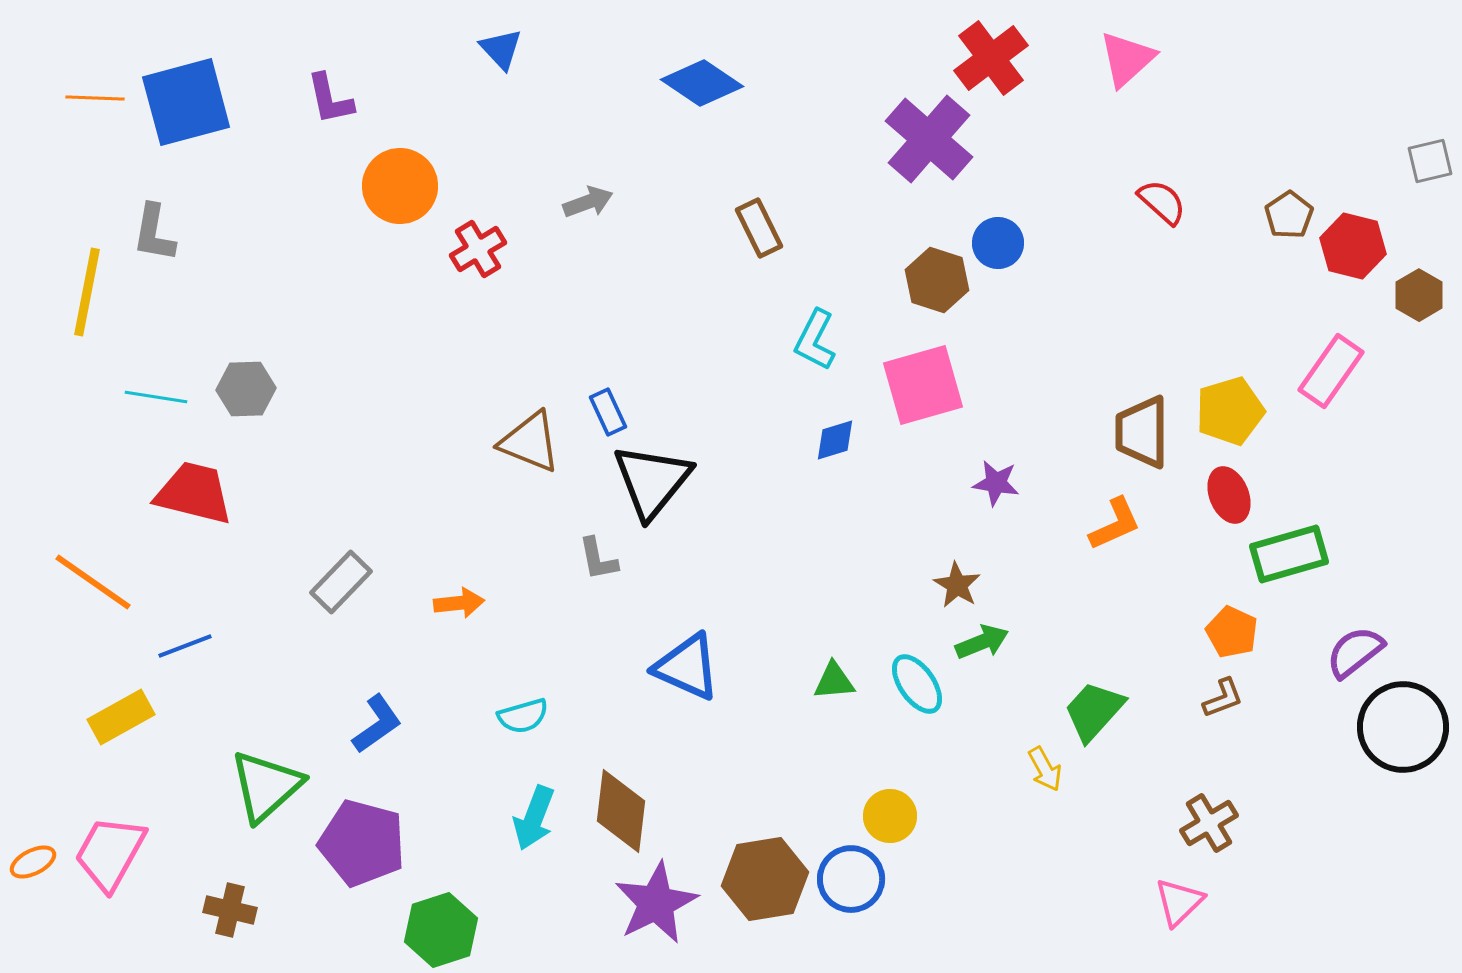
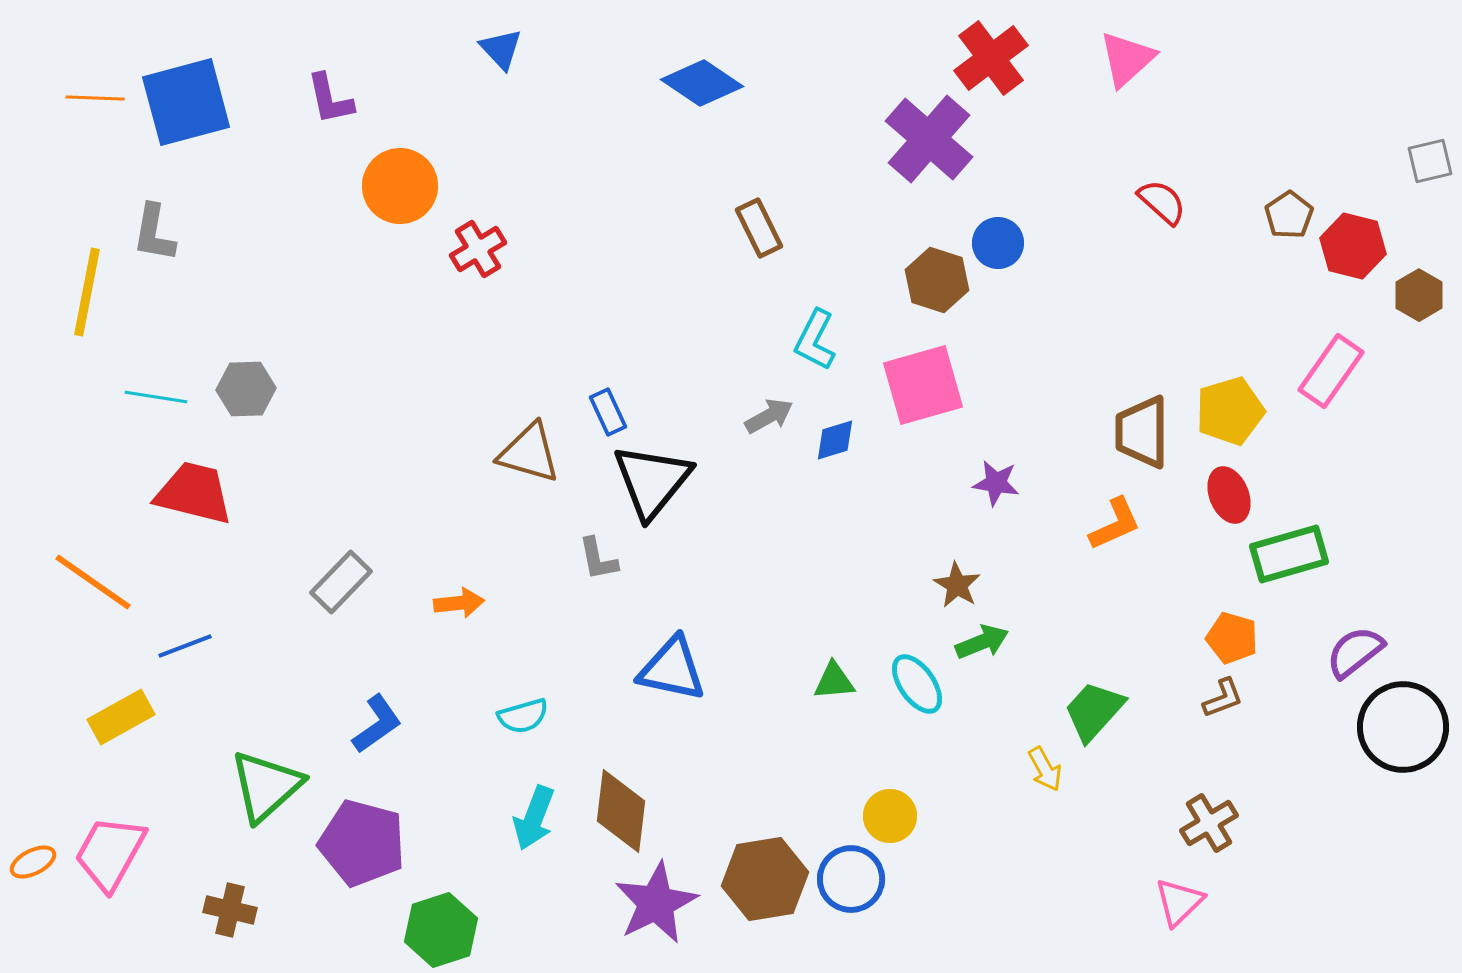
gray arrow at (588, 202): moved 181 px right, 214 px down; rotated 9 degrees counterclockwise
brown triangle at (530, 442): moved 1 px left, 11 px down; rotated 6 degrees counterclockwise
orange pentagon at (1232, 632): moved 6 px down; rotated 9 degrees counterclockwise
blue triangle at (687, 667): moved 15 px left, 2 px down; rotated 12 degrees counterclockwise
